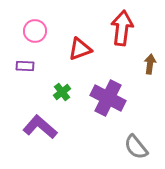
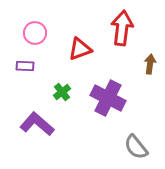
pink circle: moved 2 px down
purple L-shape: moved 3 px left, 3 px up
